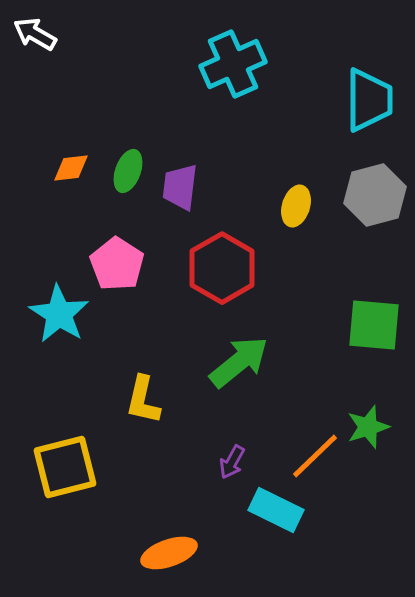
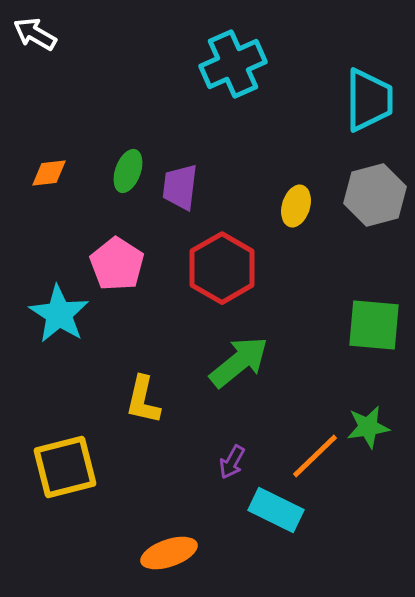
orange diamond: moved 22 px left, 5 px down
green star: rotated 9 degrees clockwise
